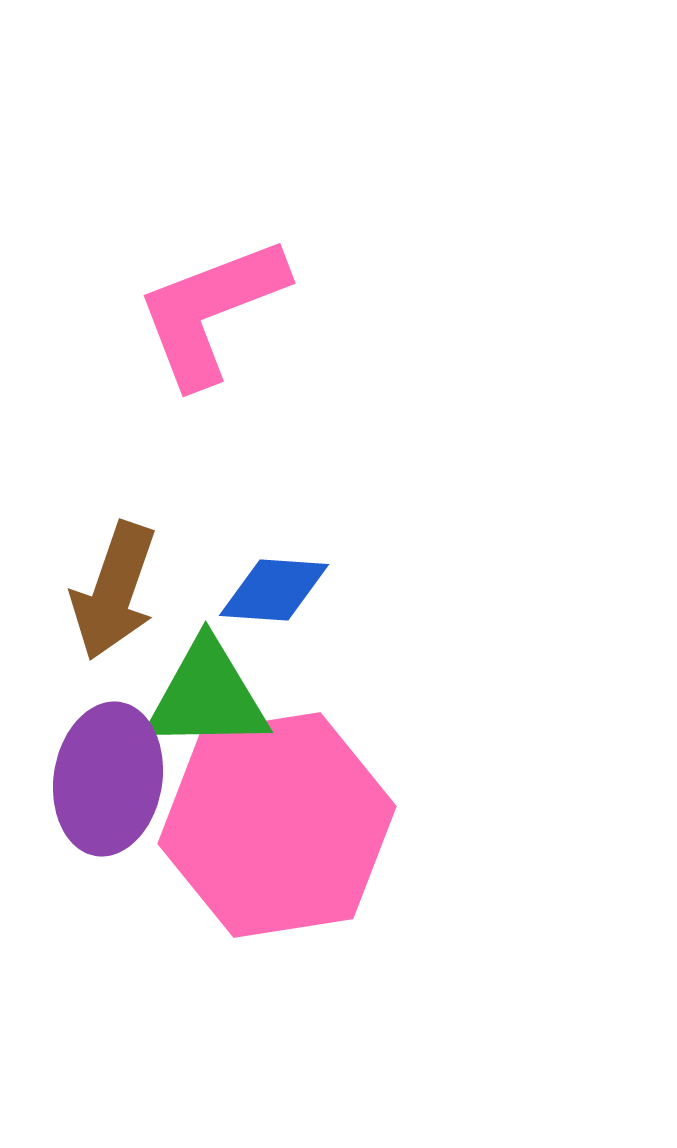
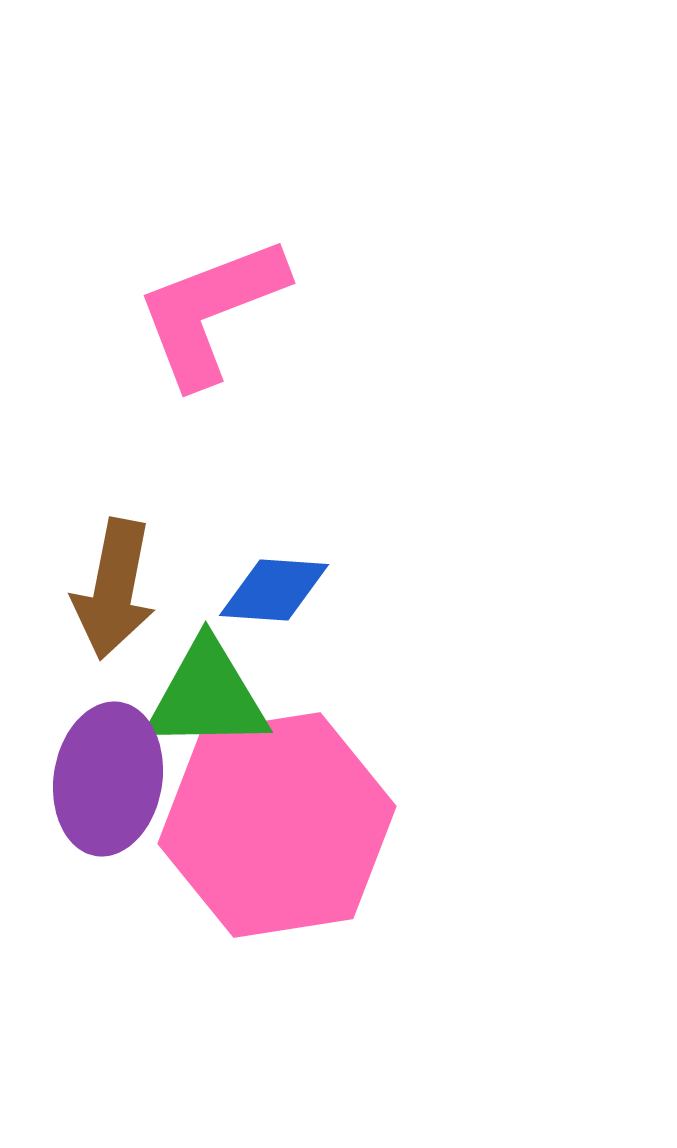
brown arrow: moved 2 px up; rotated 8 degrees counterclockwise
